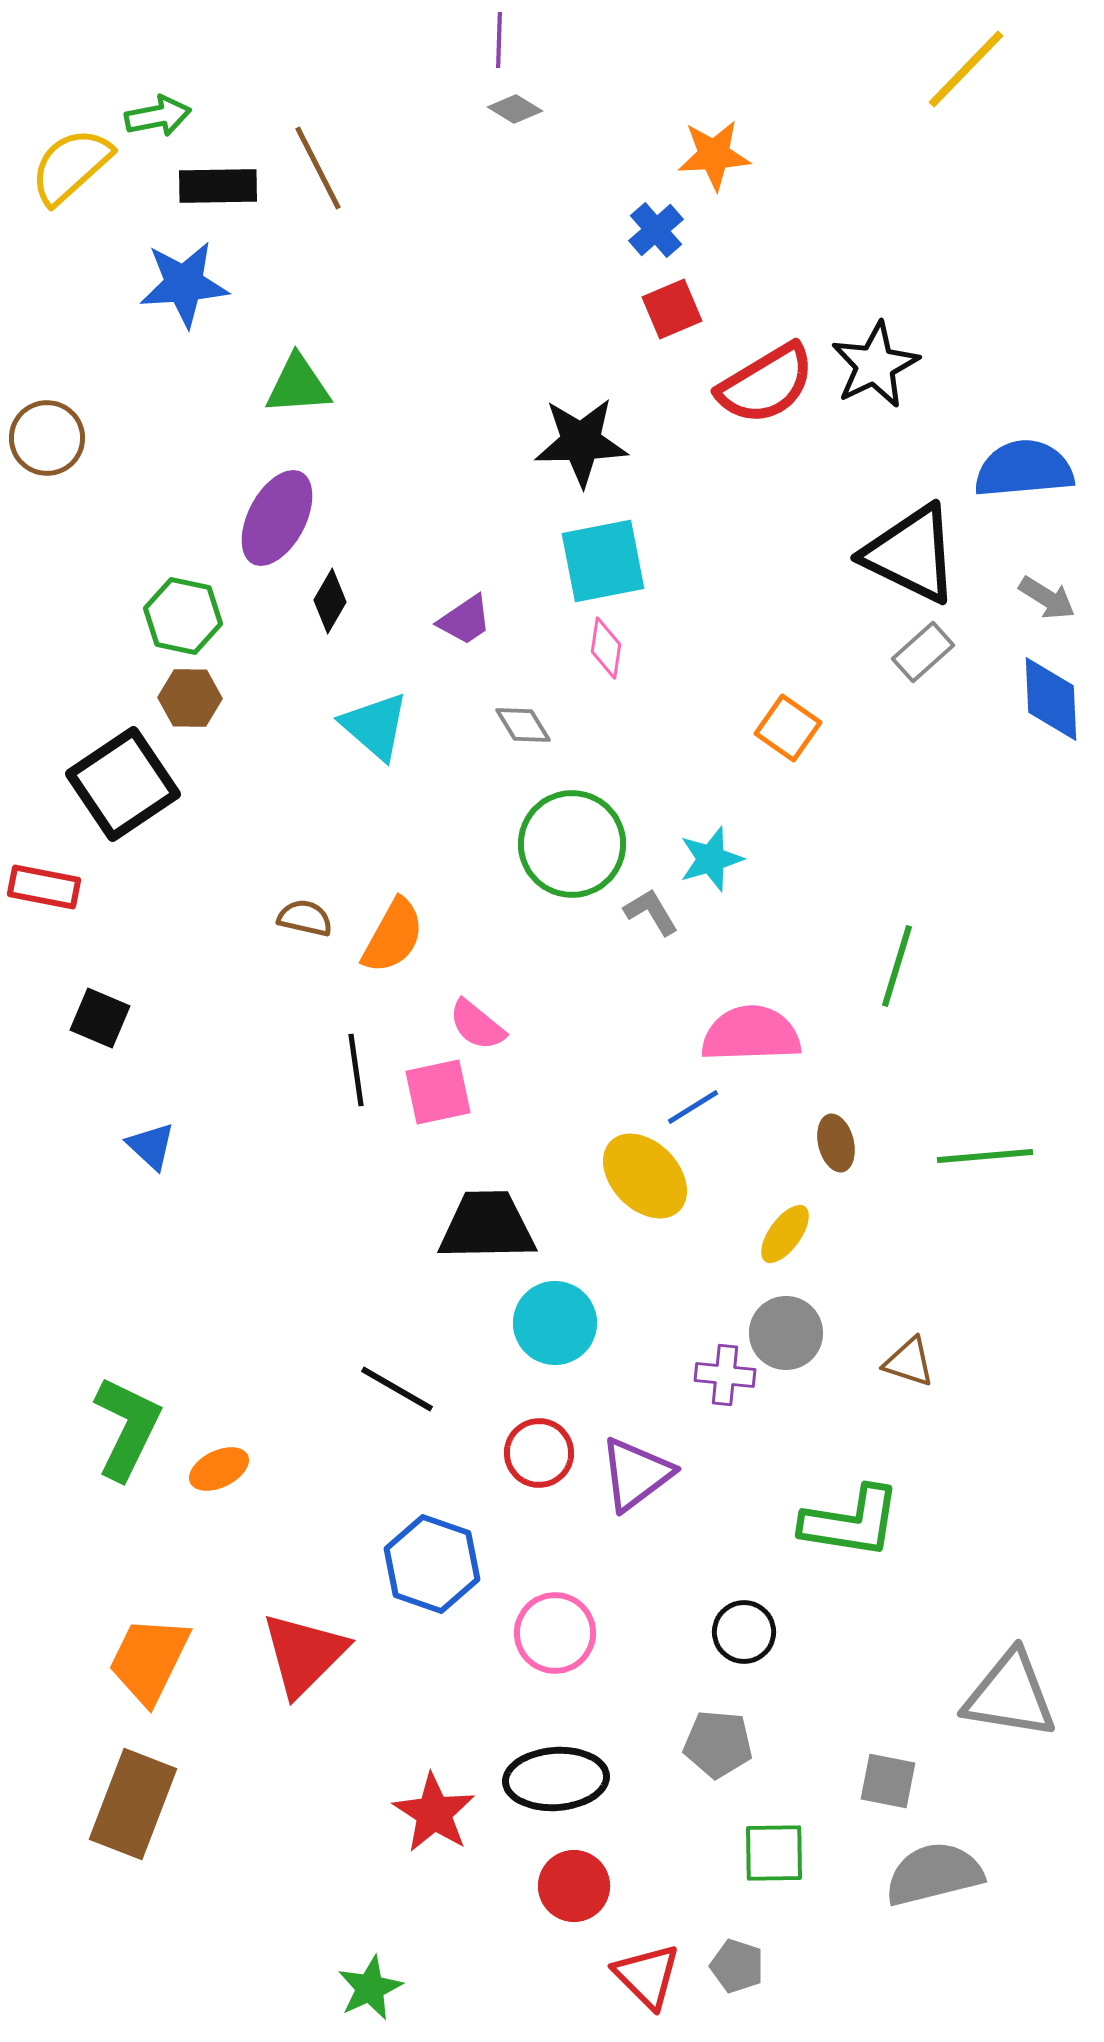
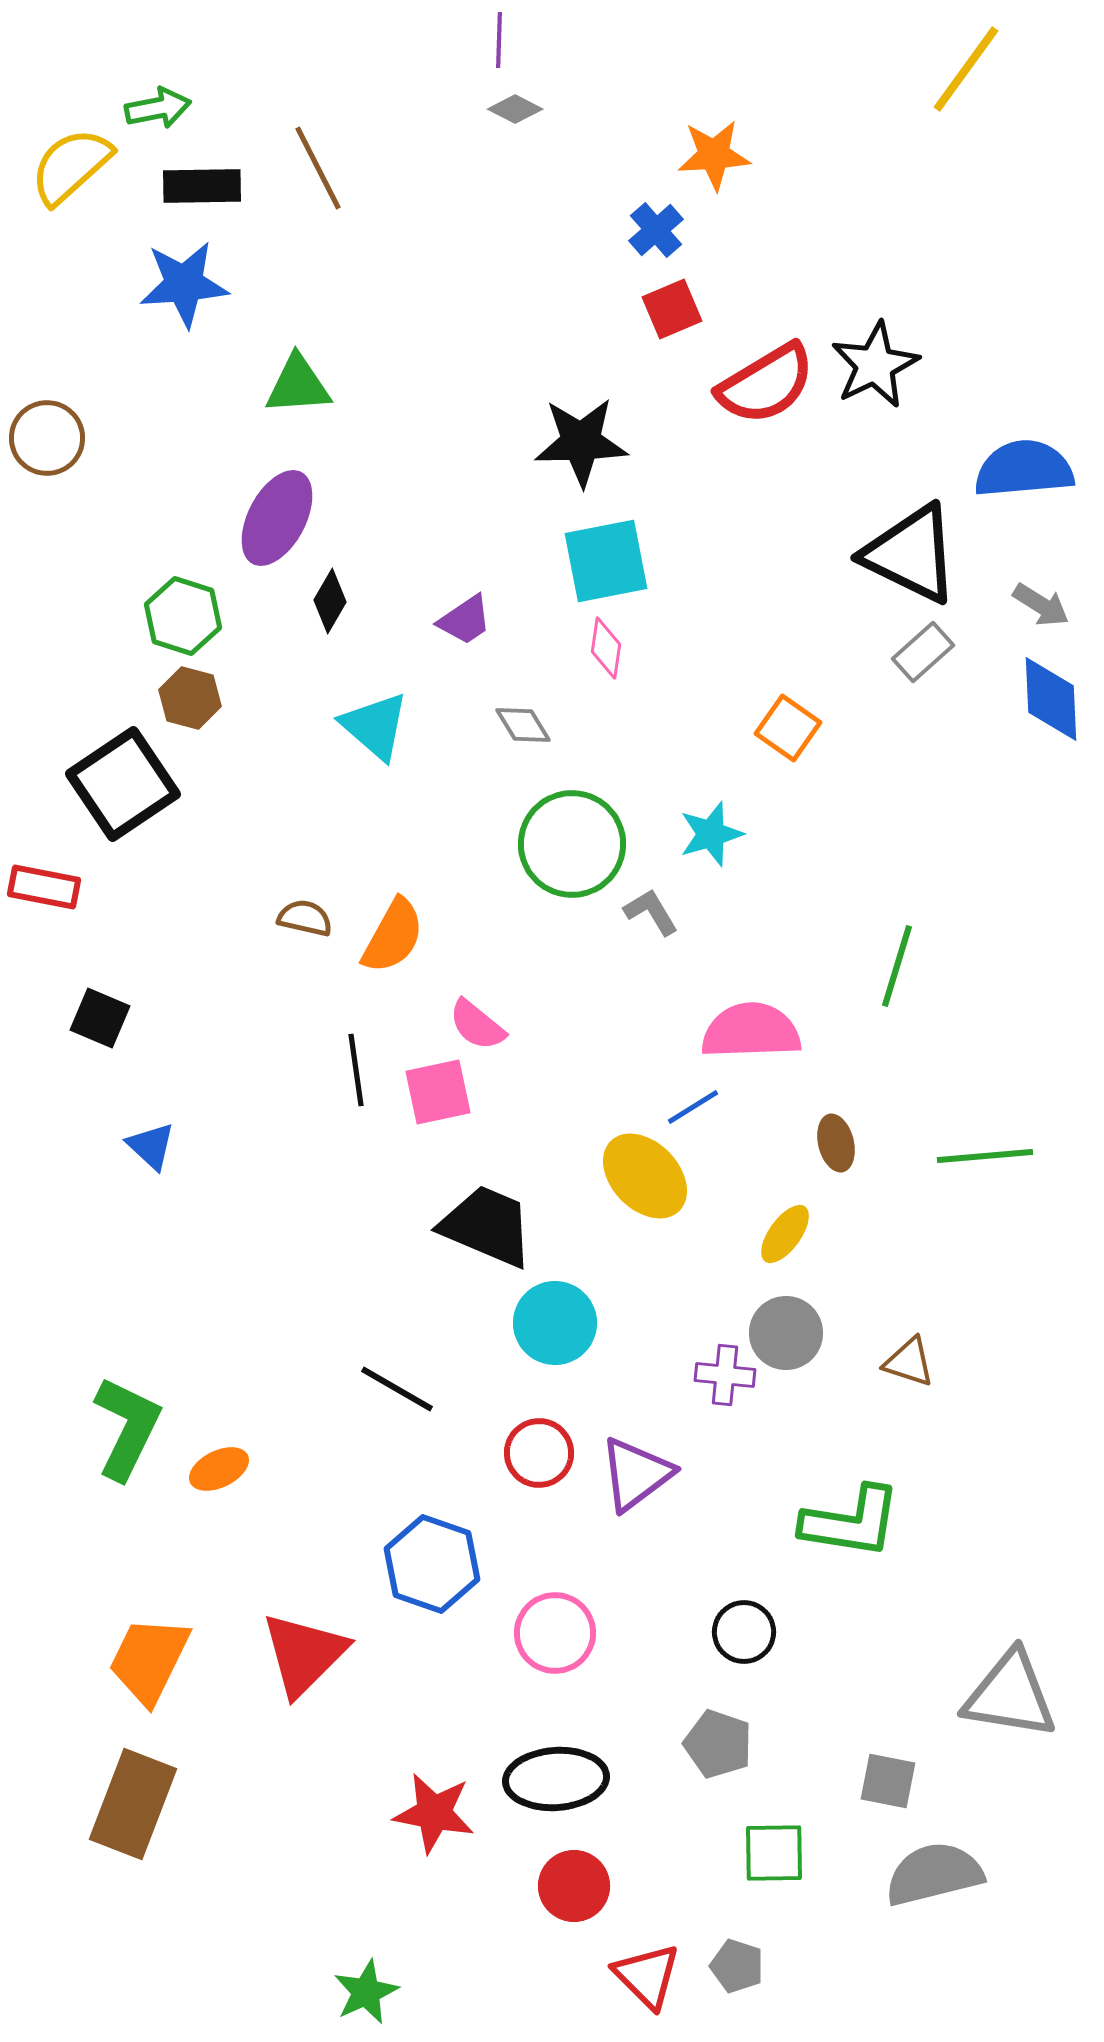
yellow line at (966, 69): rotated 8 degrees counterclockwise
gray diamond at (515, 109): rotated 4 degrees counterclockwise
green arrow at (158, 116): moved 8 px up
black rectangle at (218, 186): moved 16 px left
cyan square at (603, 561): moved 3 px right
gray arrow at (1047, 598): moved 6 px left, 7 px down
green hexagon at (183, 616): rotated 6 degrees clockwise
brown hexagon at (190, 698): rotated 14 degrees clockwise
cyan star at (711, 859): moved 25 px up
pink semicircle at (751, 1034): moved 3 px up
black trapezoid at (487, 1226): rotated 24 degrees clockwise
gray pentagon at (718, 1744): rotated 14 degrees clockwise
red star at (434, 1813): rotated 22 degrees counterclockwise
green star at (370, 1988): moved 4 px left, 4 px down
